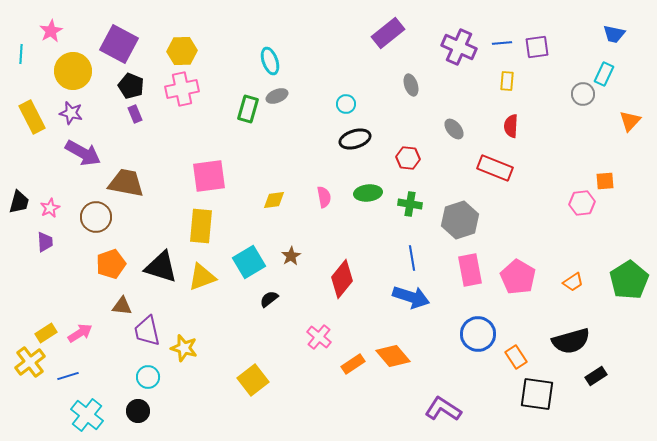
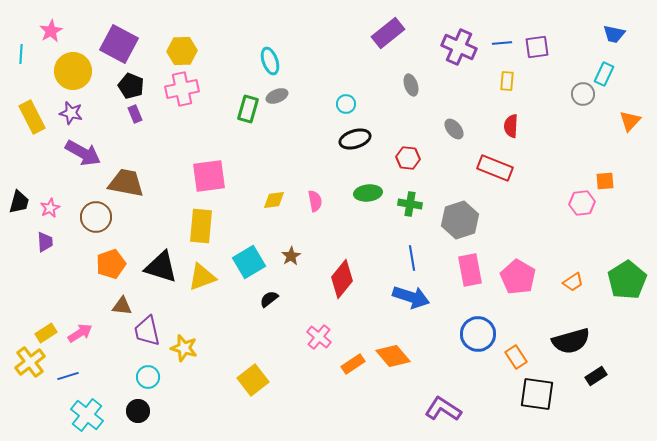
pink semicircle at (324, 197): moved 9 px left, 4 px down
green pentagon at (629, 280): moved 2 px left
